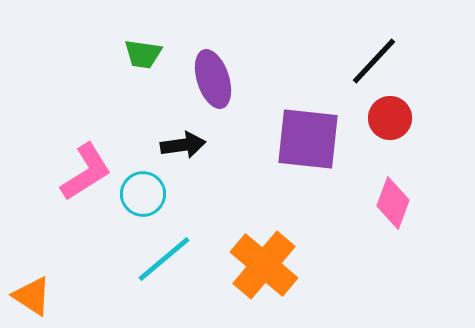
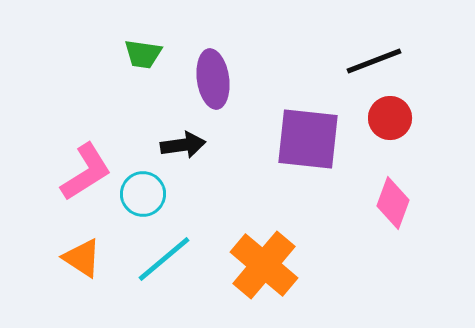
black line: rotated 26 degrees clockwise
purple ellipse: rotated 10 degrees clockwise
orange triangle: moved 50 px right, 38 px up
